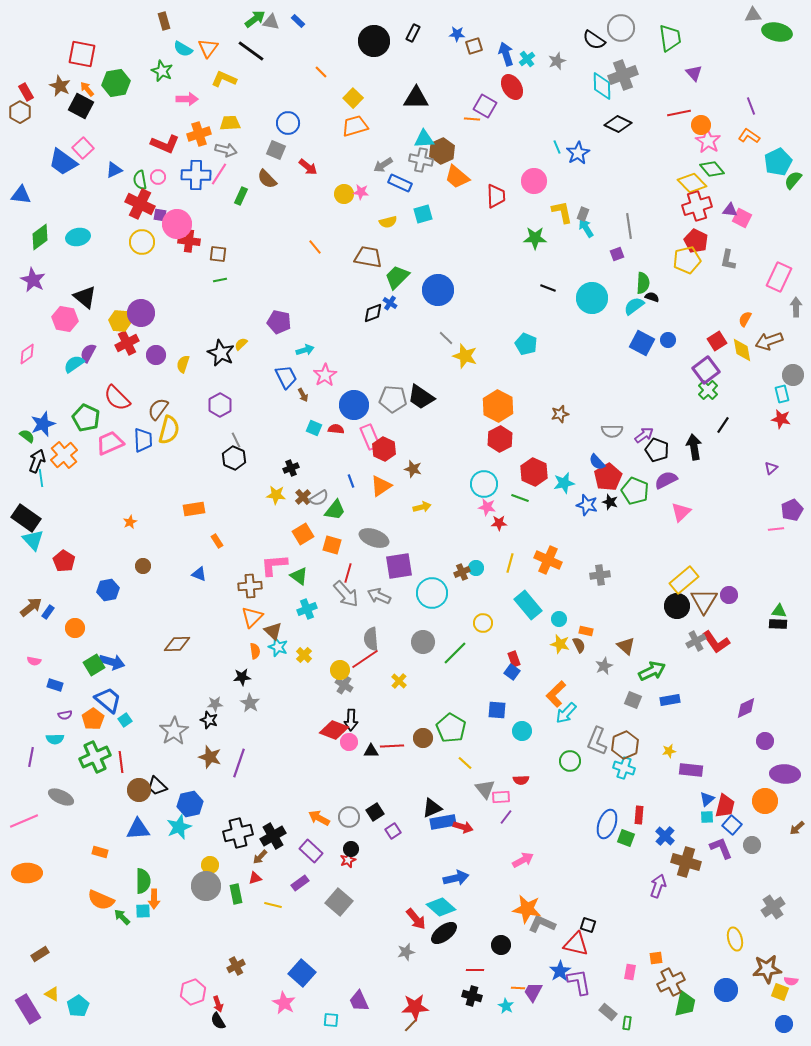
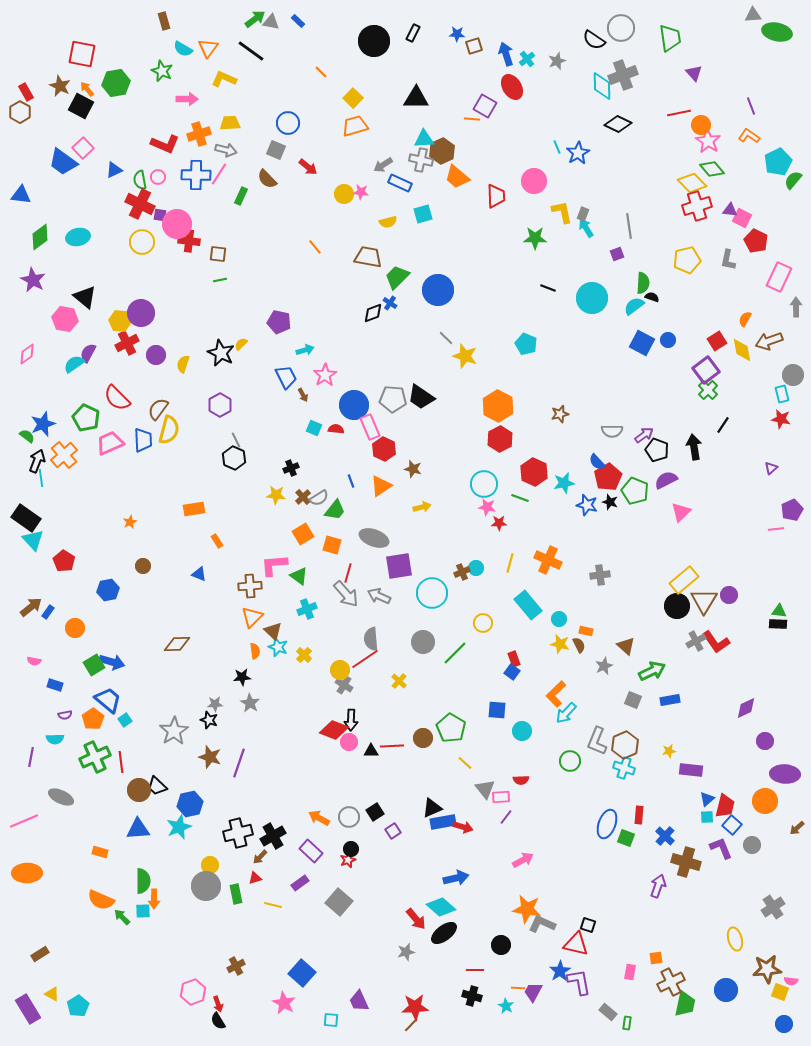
red pentagon at (696, 241): moved 60 px right
pink rectangle at (370, 437): moved 10 px up
